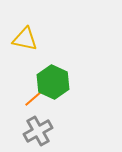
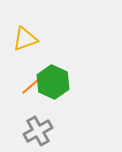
yellow triangle: rotated 32 degrees counterclockwise
orange line: moved 3 px left, 12 px up
